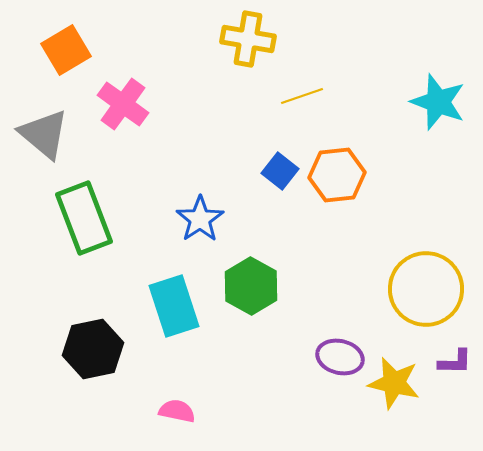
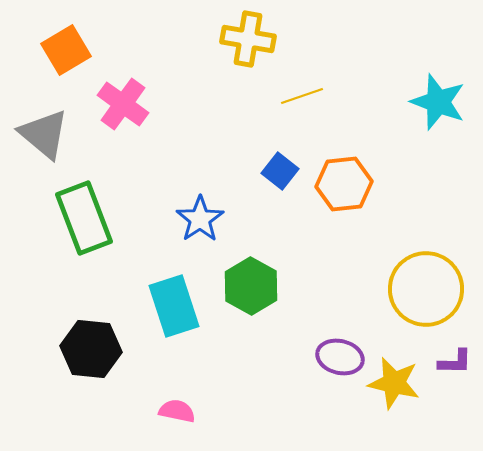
orange hexagon: moved 7 px right, 9 px down
black hexagon: moved 2 px left; rotated 18 degrees clockwise
